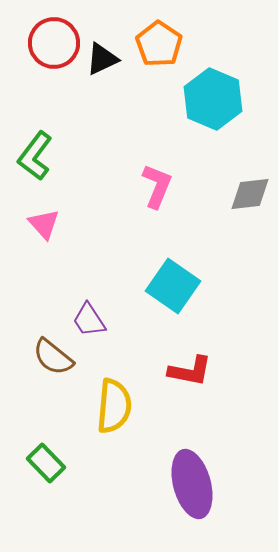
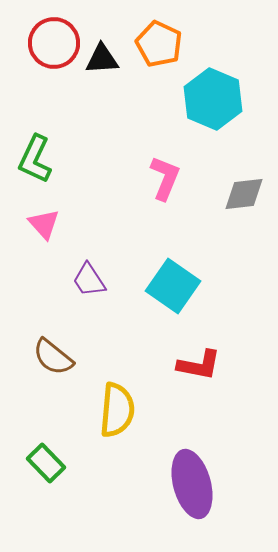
orange pentagon: rotated 9 degrees counterclockwise
black triangle: rotated 21 degrees clockwise
green L-shape: moved 3 px down; rotated 12 degrees counterclockwise
pink L-shape: moved 8 px right, 8 px up
gray diamond: moved 6 px left
purple trapezoid: moved 40 px up
red L-shape: moved 9 px right, 6 px up
yellow semicircle: moved 3 px right, 4 px down
